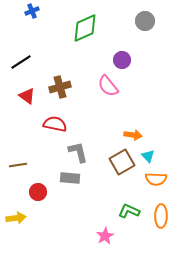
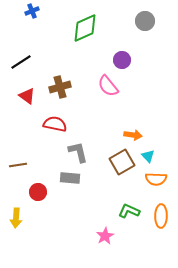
yellow arrow: rotated 102 degrees clockwise
